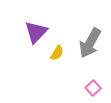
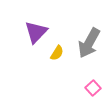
gray arrow: moved 1 px left
